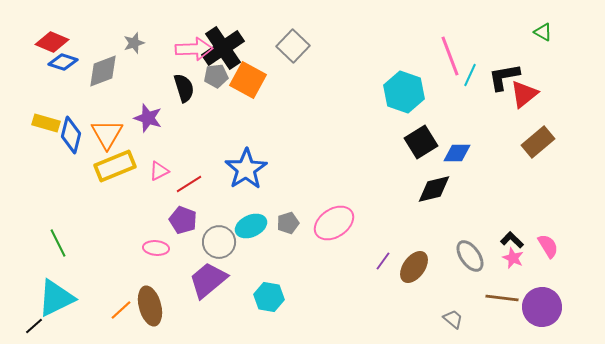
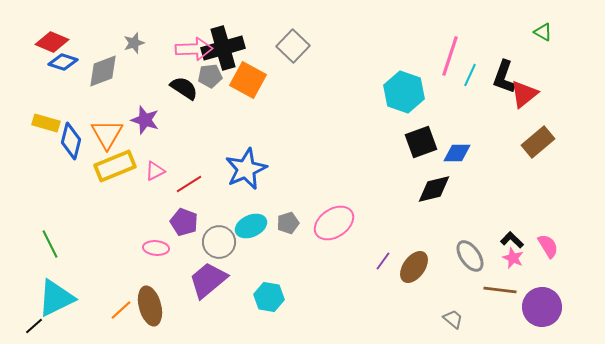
black cross at (223, 48): rotated 18 degrees clockwise
pink line at (450, 56): rotated 39 degrees clockwise
gray pentagon at (216, 76): moved 6 px left
black L-shape at (504, 77): rotated 60 degrees counterclockwise
black semicircle at (184, 88): rotated 40 degrees counterclockwise
purple star at (148, 118): moved 3 px left, 2 px down
blue diamond at (71, 135): moved 6 px down
black square at (421, 142): rotated 12 degrees clockwise
blue star at (246, 169): rotated 9 degrees clockwise
pink triangle at (159, 171): moved 4 px left
purple pentagon at (183, 220): moved 1 px right, 2 px down
green line at (58, 243): moved 8 px left, 1 px down
brown line at (502, 298): moved 2 px left, 8 px up
